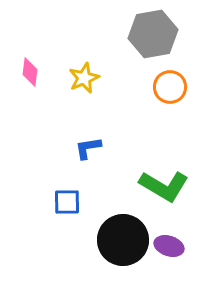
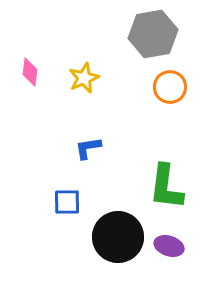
green L-shape: moved 2 px right, 1 px down; rotated 66 degrees clockwise
black circle: moved 5 px left, 3 px up
